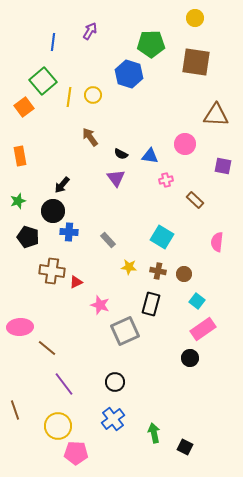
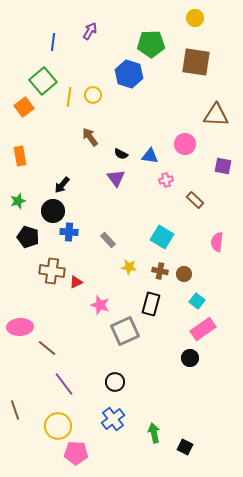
brown cross at (158, 271): moved 2 px right
